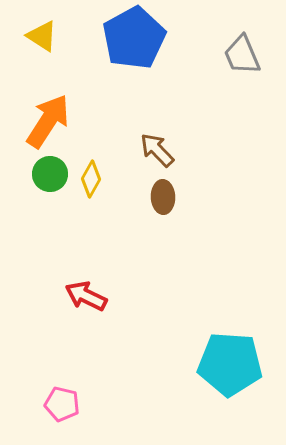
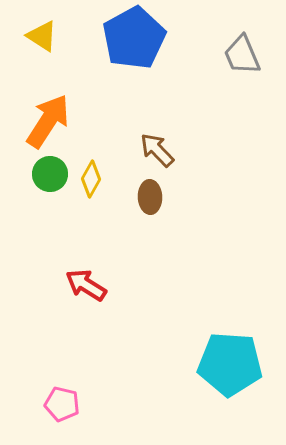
brown ellipse: moved 13 px left
red arrow: moved 11 px up; rotated 6 degrees clockwise
